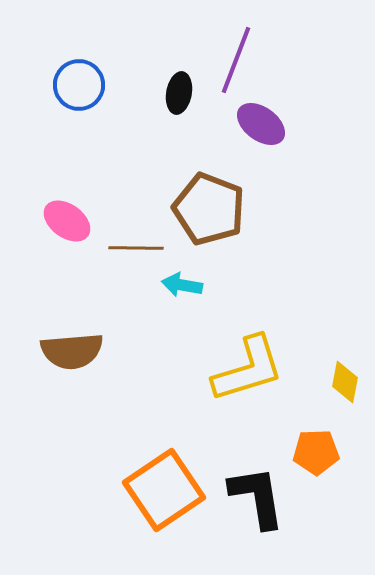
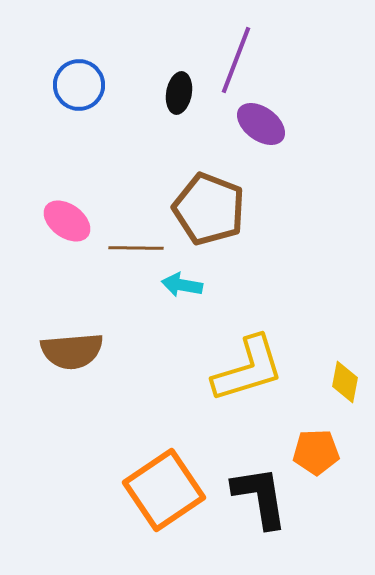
black L-shape: moved 3 px right
